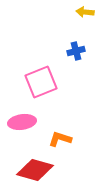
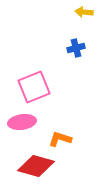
yellow arrow: moved 1 px left
blue cross: moved 3 px up
pink square: moved 7 px left, 5 px down
red diamond: moved 1 px right, 4 px up
